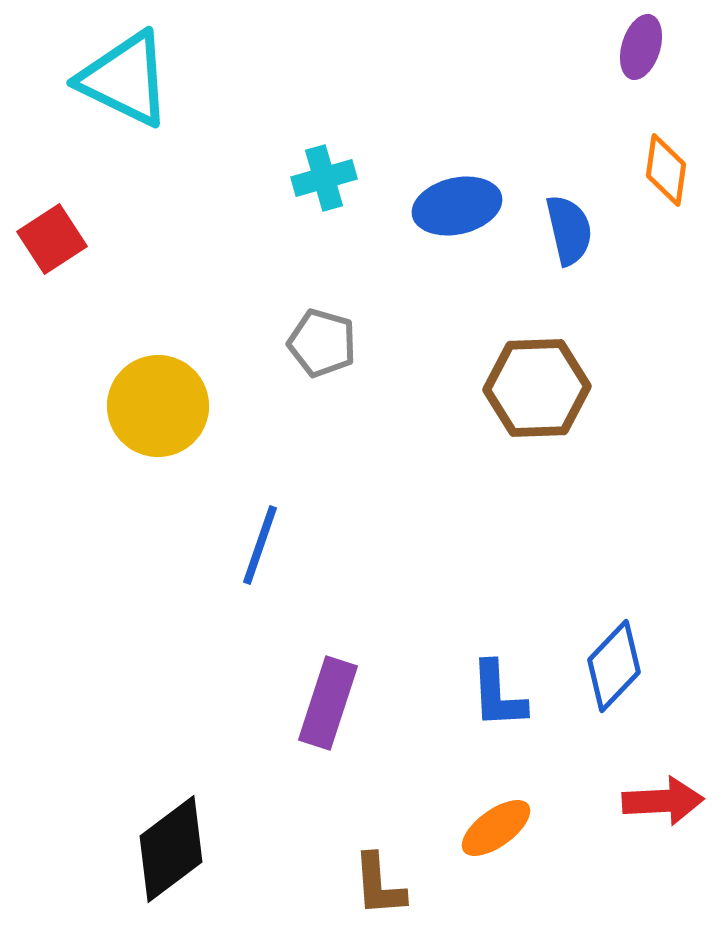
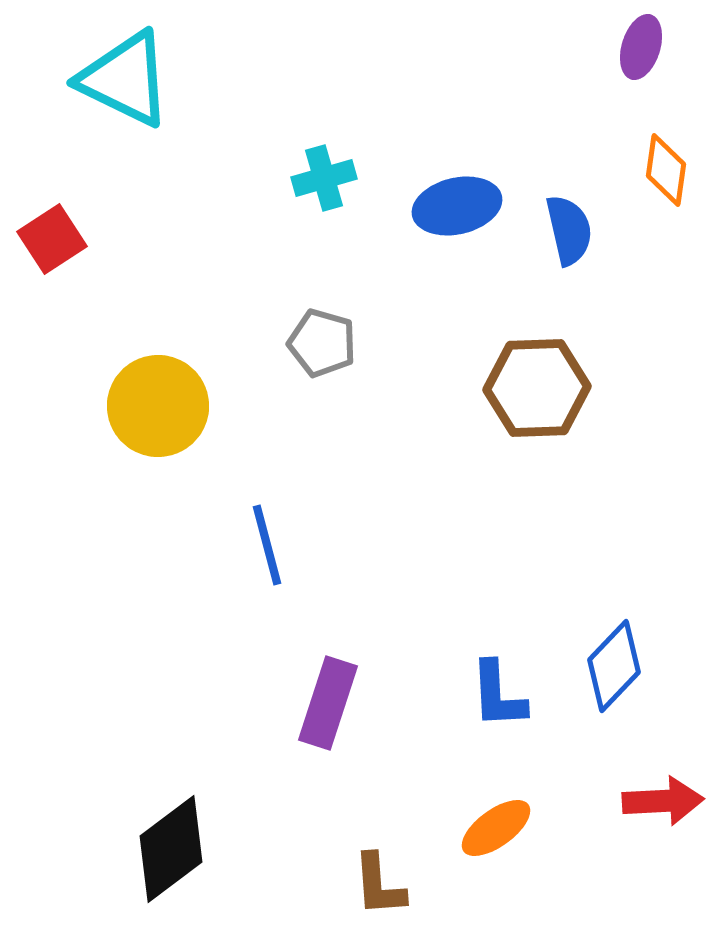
blue line: moved 7 px right; rotated 34 degrees counterclockwise
